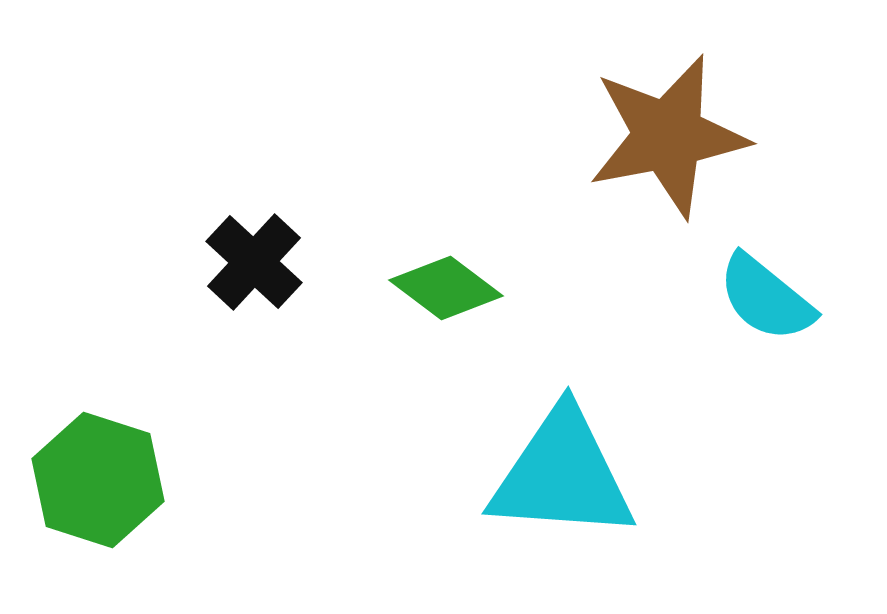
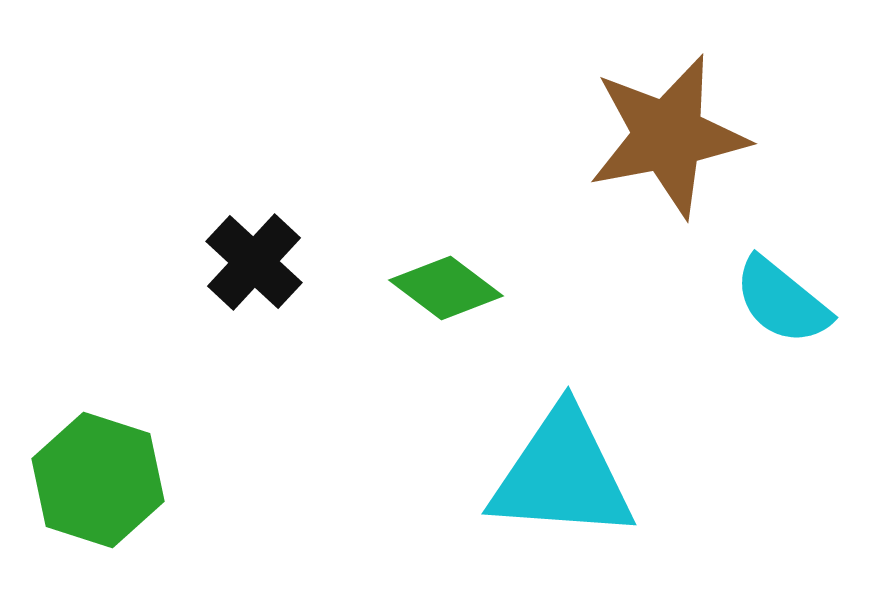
cyan semicircle: moved 16 px right, 3 px down
